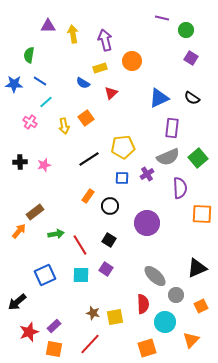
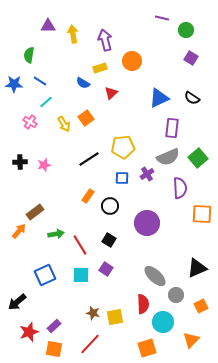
yellow arrow at (64, 126): moved 2 px up; rotated 21 degrees counterclockwise
cyan circle at (165, 322): moved 2 px left
